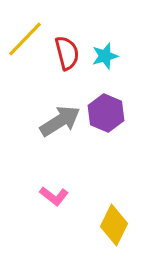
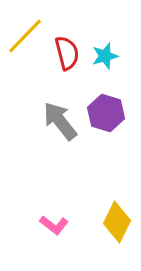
yellow line: moved 3 px up
purple hexagon: rotated 6 degrees counterclockwise
gray arrow: rotated 96 degrees counterclockwise
pink L-shape: moved 29 px down
yellow diamond: moved 3 px right, 3 px up
